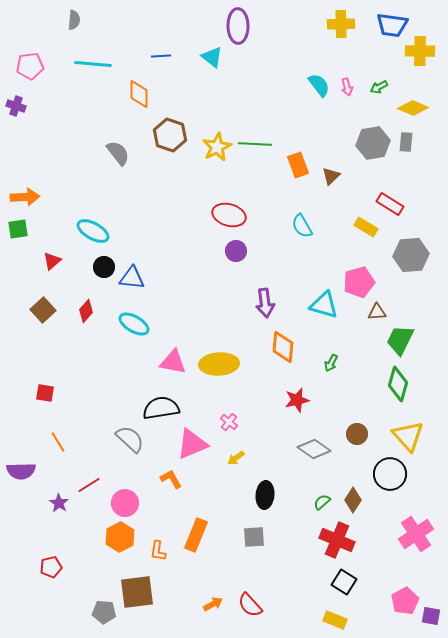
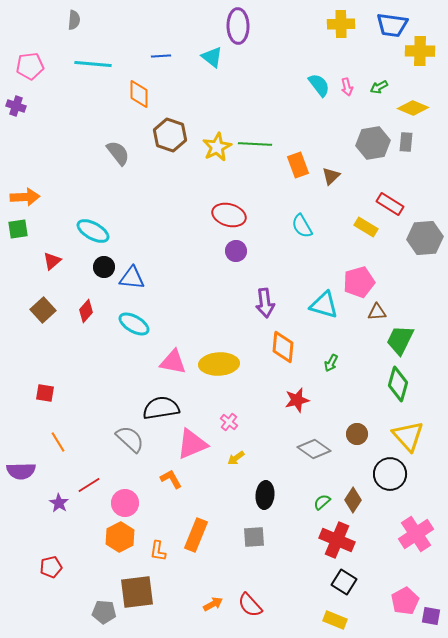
gray hexagon at (411, 255): moved 14 px right, 17 px up
